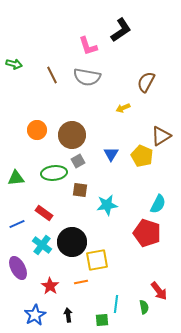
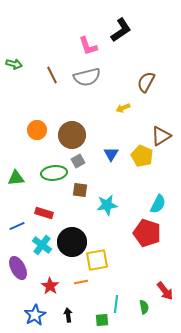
gray semicircle: rotated 24 degrees counterclockwise
red rectangle: rotated 18 degrees counterclockwise
blue line: moved 2 px down
red arrow: moved 6 px right
